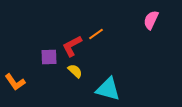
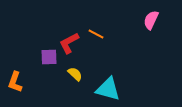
orange line: rotated 63 degrees clockwise
red L-shape: moved 3 px left, 3 px up
yellow semicircle: moved 3 px down
orange L-shape: rotated 55 degrees clockwise
